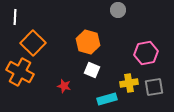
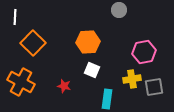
gray circle: moved 1 px right
orange hexagon: rotated 20 degrees counterclockwise
pink hexagon: moved 2 px left, 1 px up
orange cross: moved 1 px right, 10 px down
yellow cross: moved 3 px right, 4 px up
cyan rectangle: rotated 66 degrees counterclockwise
